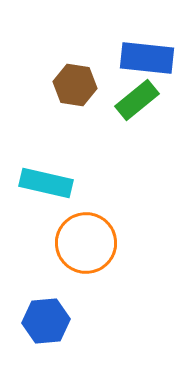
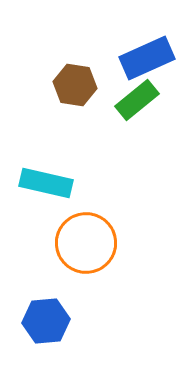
blue rectangle: rotated 30 degrees counterclockwise
